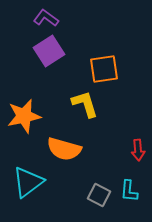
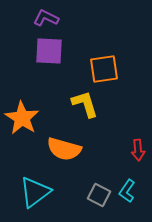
purple L-shape: rotated 10 degrees counterclockwise
purple square: rotated 36 degrees clockwise
orange star: moved 2 px left, 2 px down; rotated 28 degrees counterclockwise
cyan triangle: moved 7 px right, 10 px down
cyan L-shape: moved 2 px left; rotated 30 degrees clockwise
